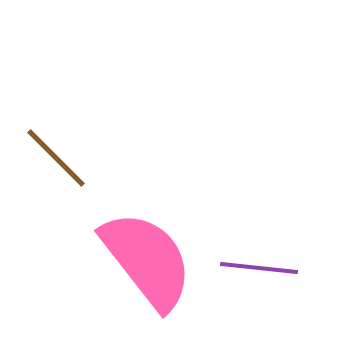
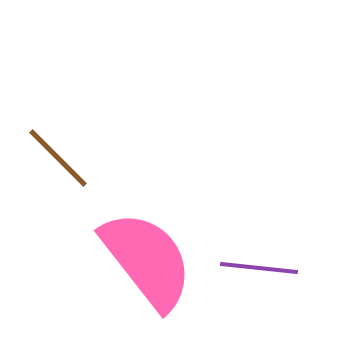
brown line: moved 2 px right
